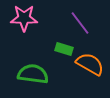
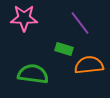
orange semicircle: moved 1 px left, 1 px down; rotated 36 degrees counterclockwise
